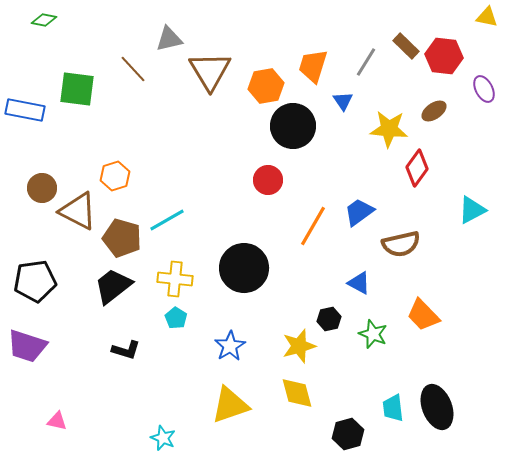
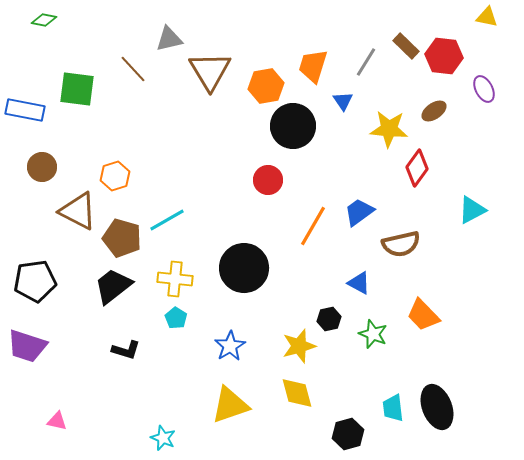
brown circle at (42, 188): moved 21 px up
